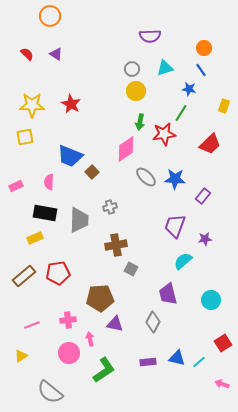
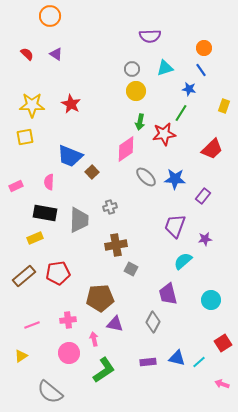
red trapezoid at (210, 144): moved 2 px right, 5 px down
pink arrow at (90, 339): moved 4 px right
